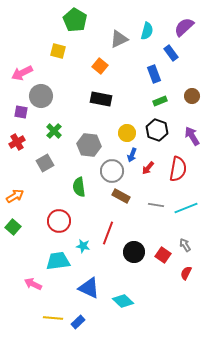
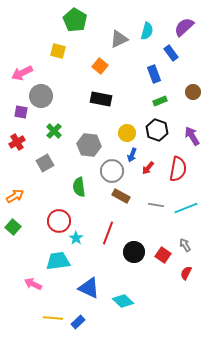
brown circle at (192, 96): moved 1 px right, 4 px up
cyan star at (83, 246): moved 7 px left, 8 px up; rotated 24 degrees clockwise
